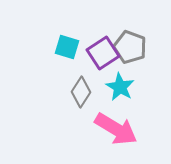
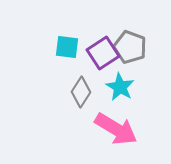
cyan square: rotated 10 degrees counterclockwise
